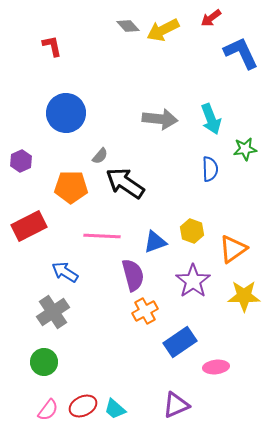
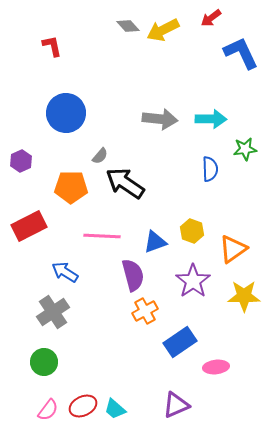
cyan arrow: rotated 68 degrees counterclockwise
